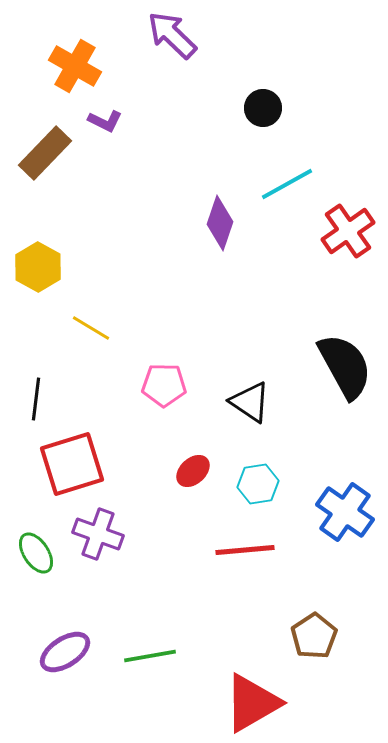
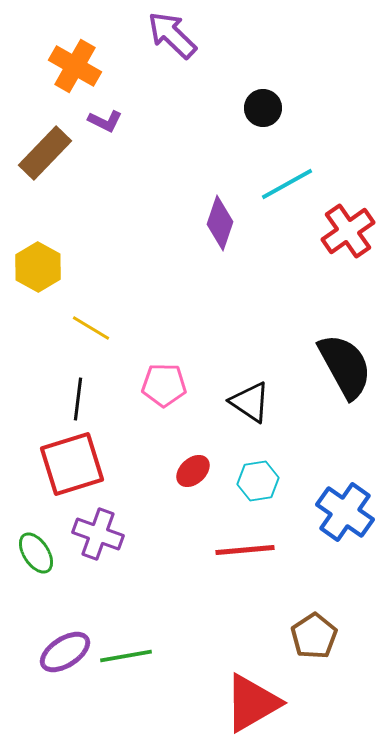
black line: moved 42 px right
cyan hexagon: moved 3 px up
green line: moved 24 px left
